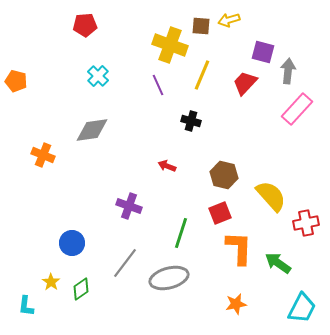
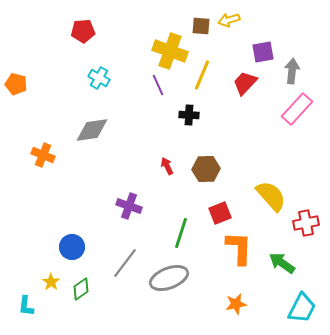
red pentagon: moved 2 px left, 6 px down
yellow cross: moved 6 px down
purple square: rotated 25 degrees counterclockwise
gray arrow: moved 4 px right
cyan cross: moved 1 px right, 2 px down; rotated 15 degrees counterclockwise
orange pentagon: moved 3 px down
black cross: moved 2 px left, 6 px up; rotated 12 degrees counterclockwise
red arrow: rotated 42 degrees clockwise
brown hexagon: moved 18 px left, 6 px up; rotated 16 degrees counterclockwise
blue circle: moved 4 px down
green arrow: moved 4 px right
gray ellipse: rotated 6 degrees counterclockwise
